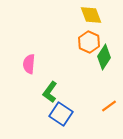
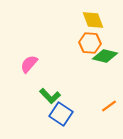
yellow diamond: moved 2 px right, 5 px down
orange hexagon: moved 1 px right, 1 px down; rotated 20 degrees counterclockwise
green diamond: moved 1 px right, 1 px up; rotated 70 degrees clockwise
pink semicircle: rotated 36 degrees clockwise
green L-shape: moved 4 px down; rotated 80 degrees counterclockwise
